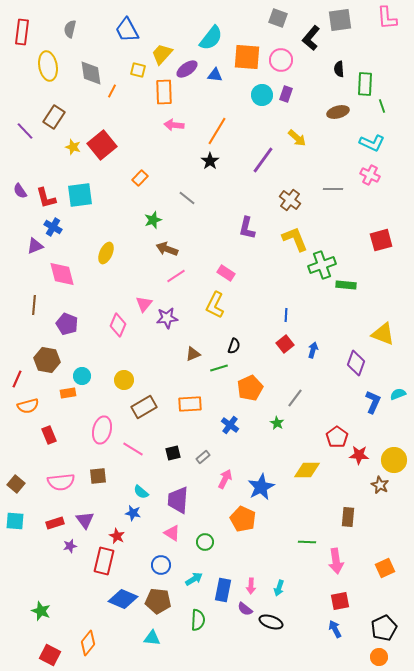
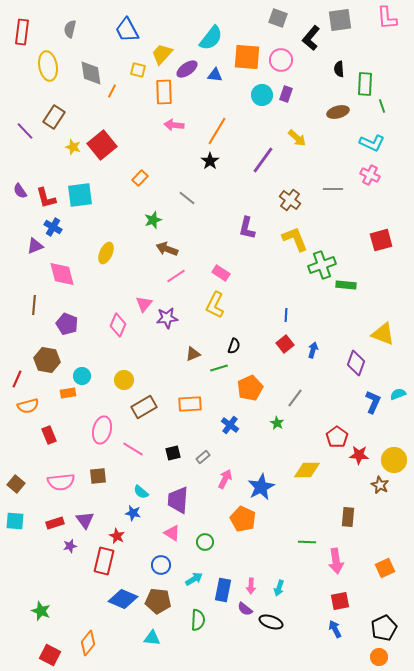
pink rectangle at (226, 273): moved 5 px left
